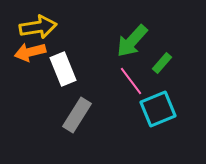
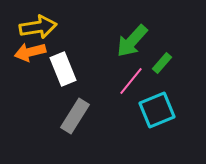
pink line: rotated 76 degrees clockwise
cyan square: moved 1 px left, 1 px down
gray rectangle: moved 2 px left, 1 px down
